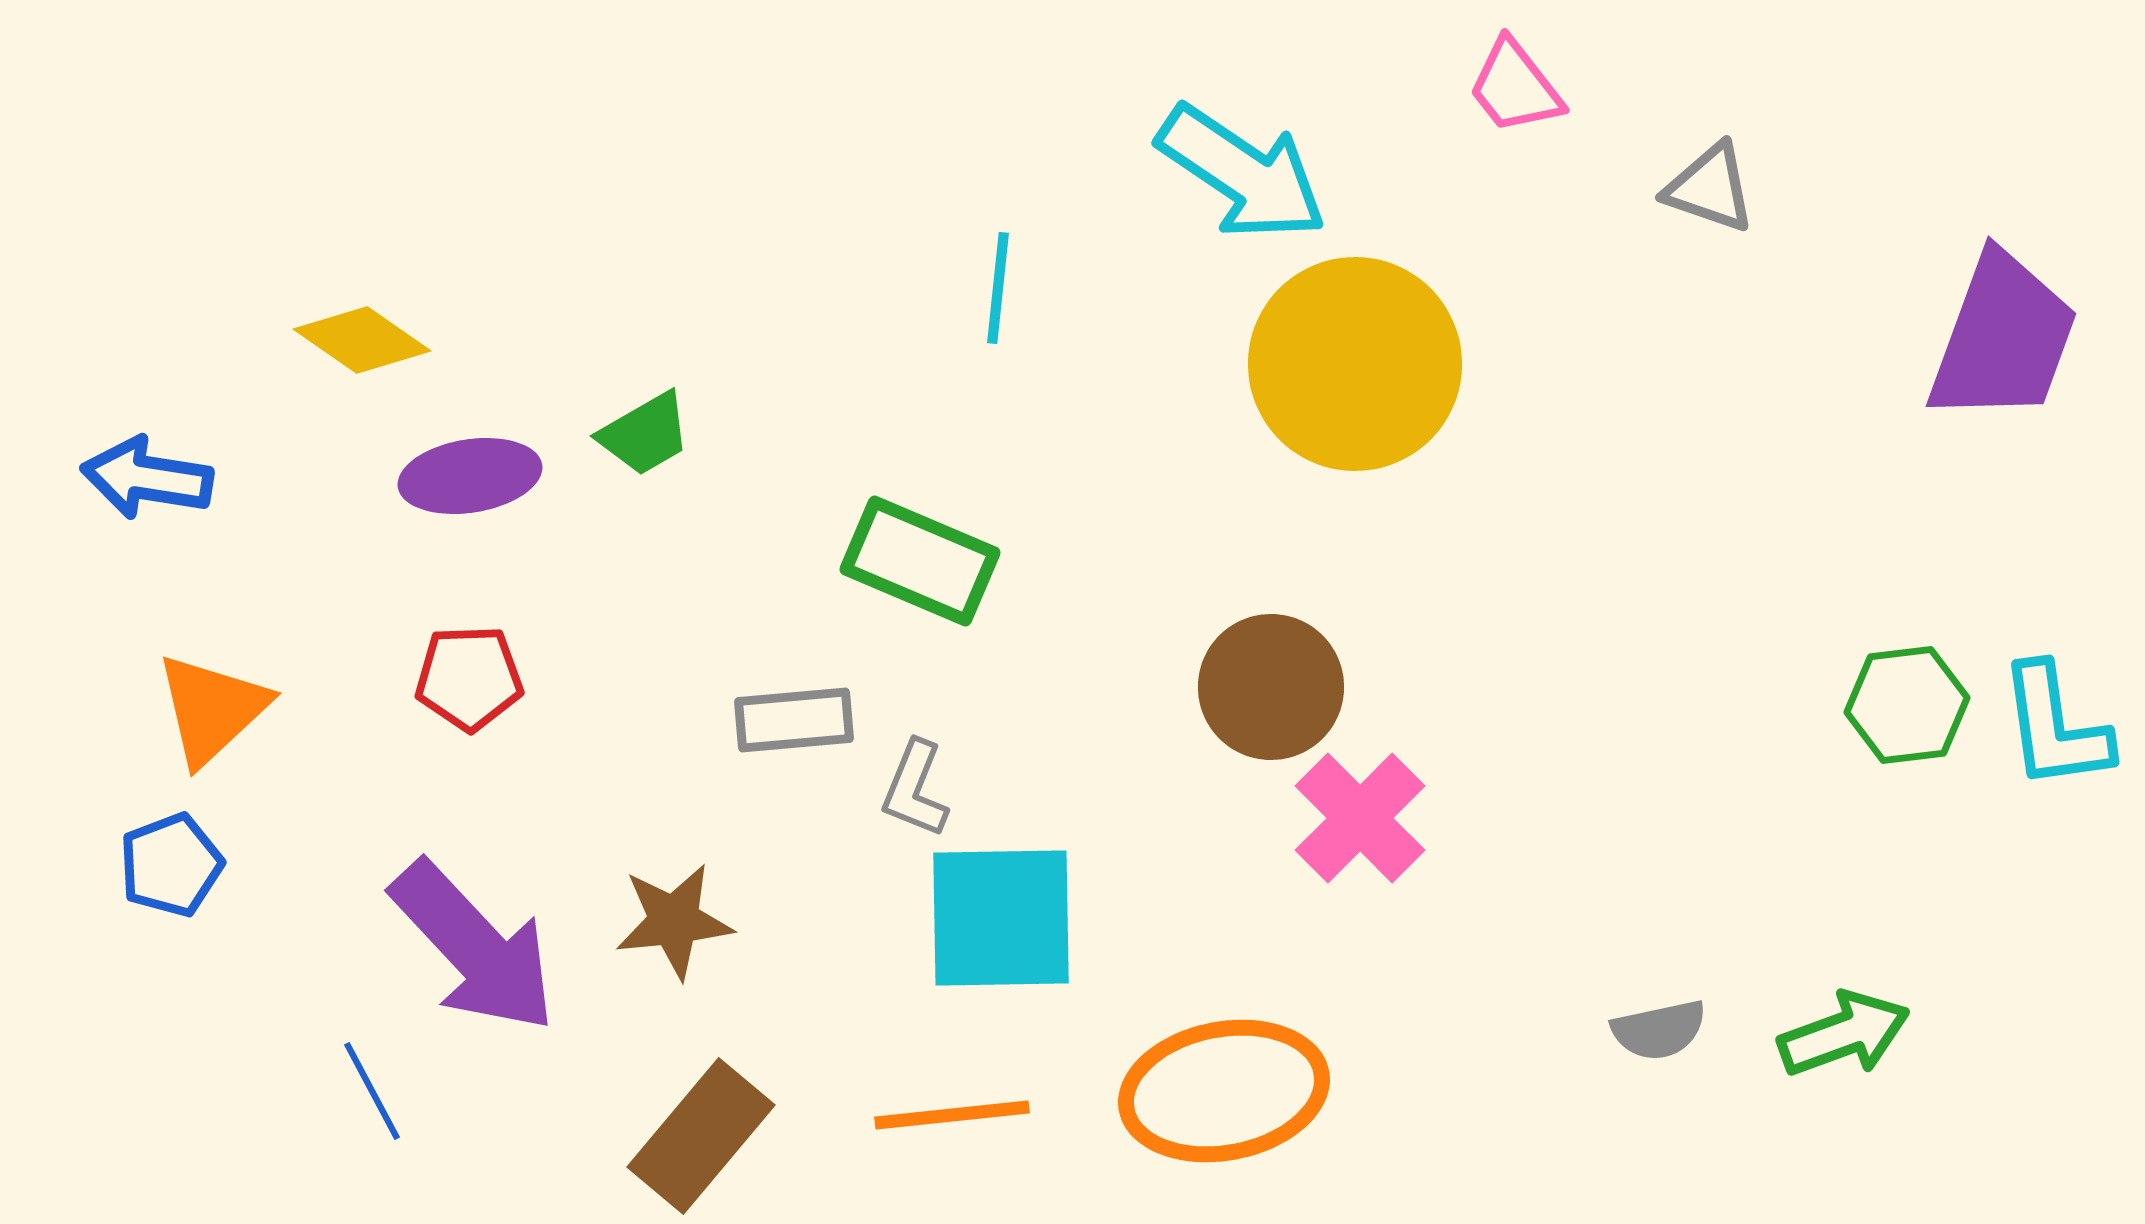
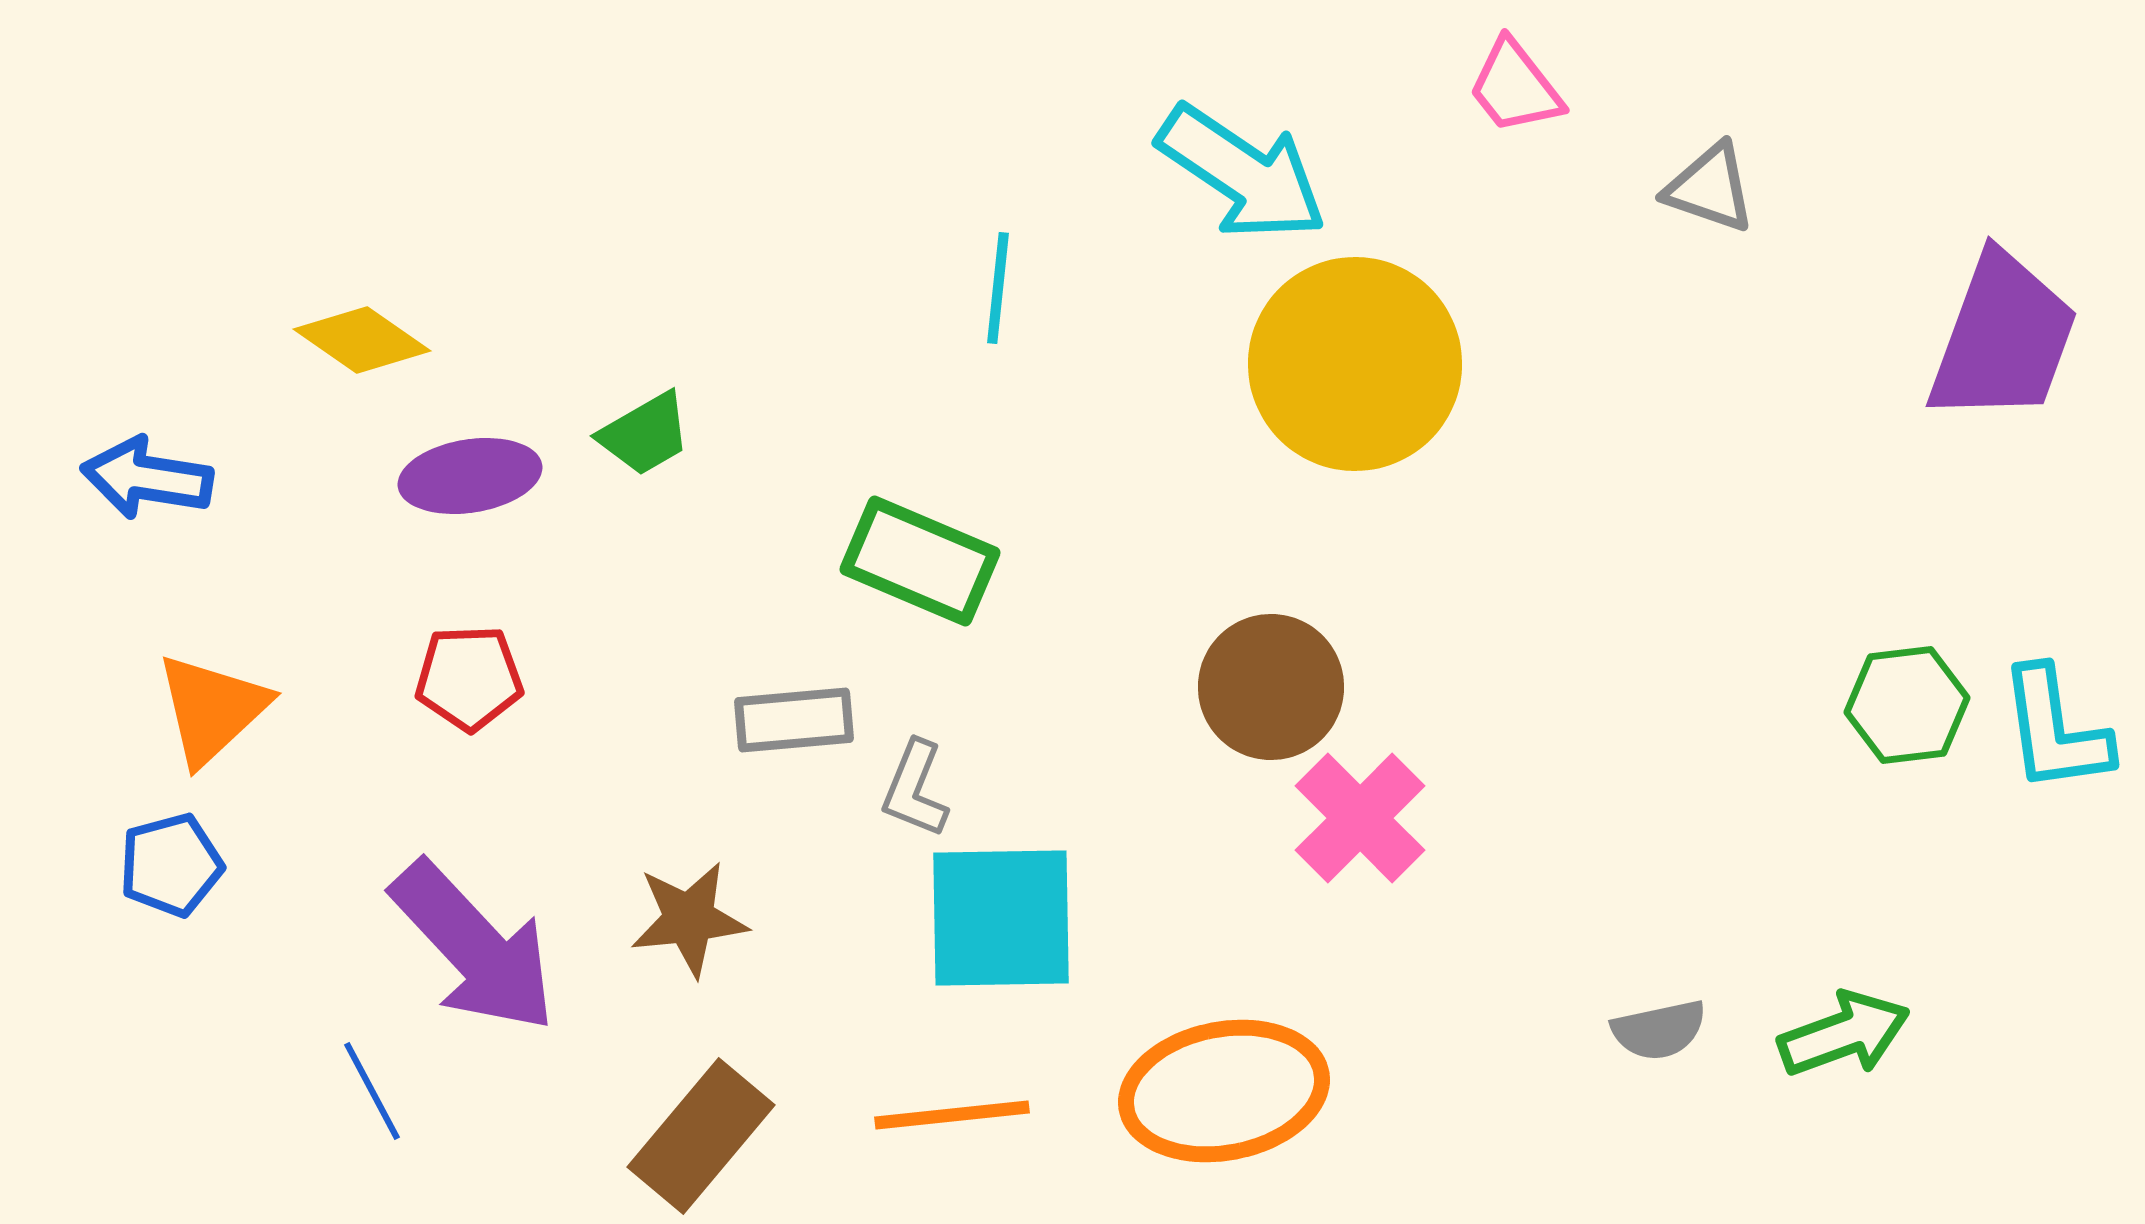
cyan L-shape: moved 3 px down
blue pentagon: rotated 6 degrees clockwise
brown star: moved 15 px right, 2 px up
